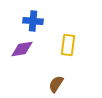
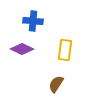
yellow rectangle: moved 3 px left, 5 px down
purple diamond: rotated 35 degrees clockwise
